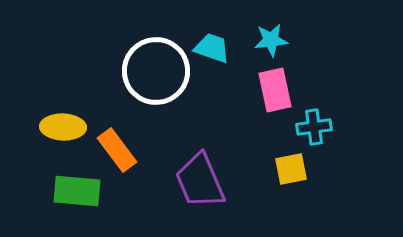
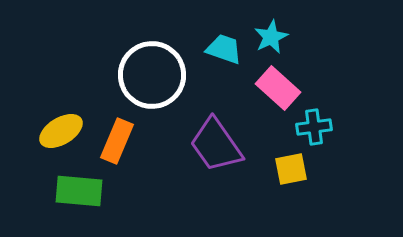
cyan star: moved 3 px up; rotated 20 degrees counterclockwise
cyan trapezoid: moved 12 px right, 1 px down
white circle: moved 4 px left, 4 px down
pink rectangle: moved 3 px right, 2 px up; rotated 36 degrees counterclockwise
yellow ellipse: moved 2 px left, 4 px down; rotated 33 degrees counterclockwise
orange rectangle: moved 9 px up; rotated 60 degrees clockwise
purple trapezoid: moved 16 px right, 36 px up; rotated 12 degrees counterclockwise
green rectangle: moved 2 px right
